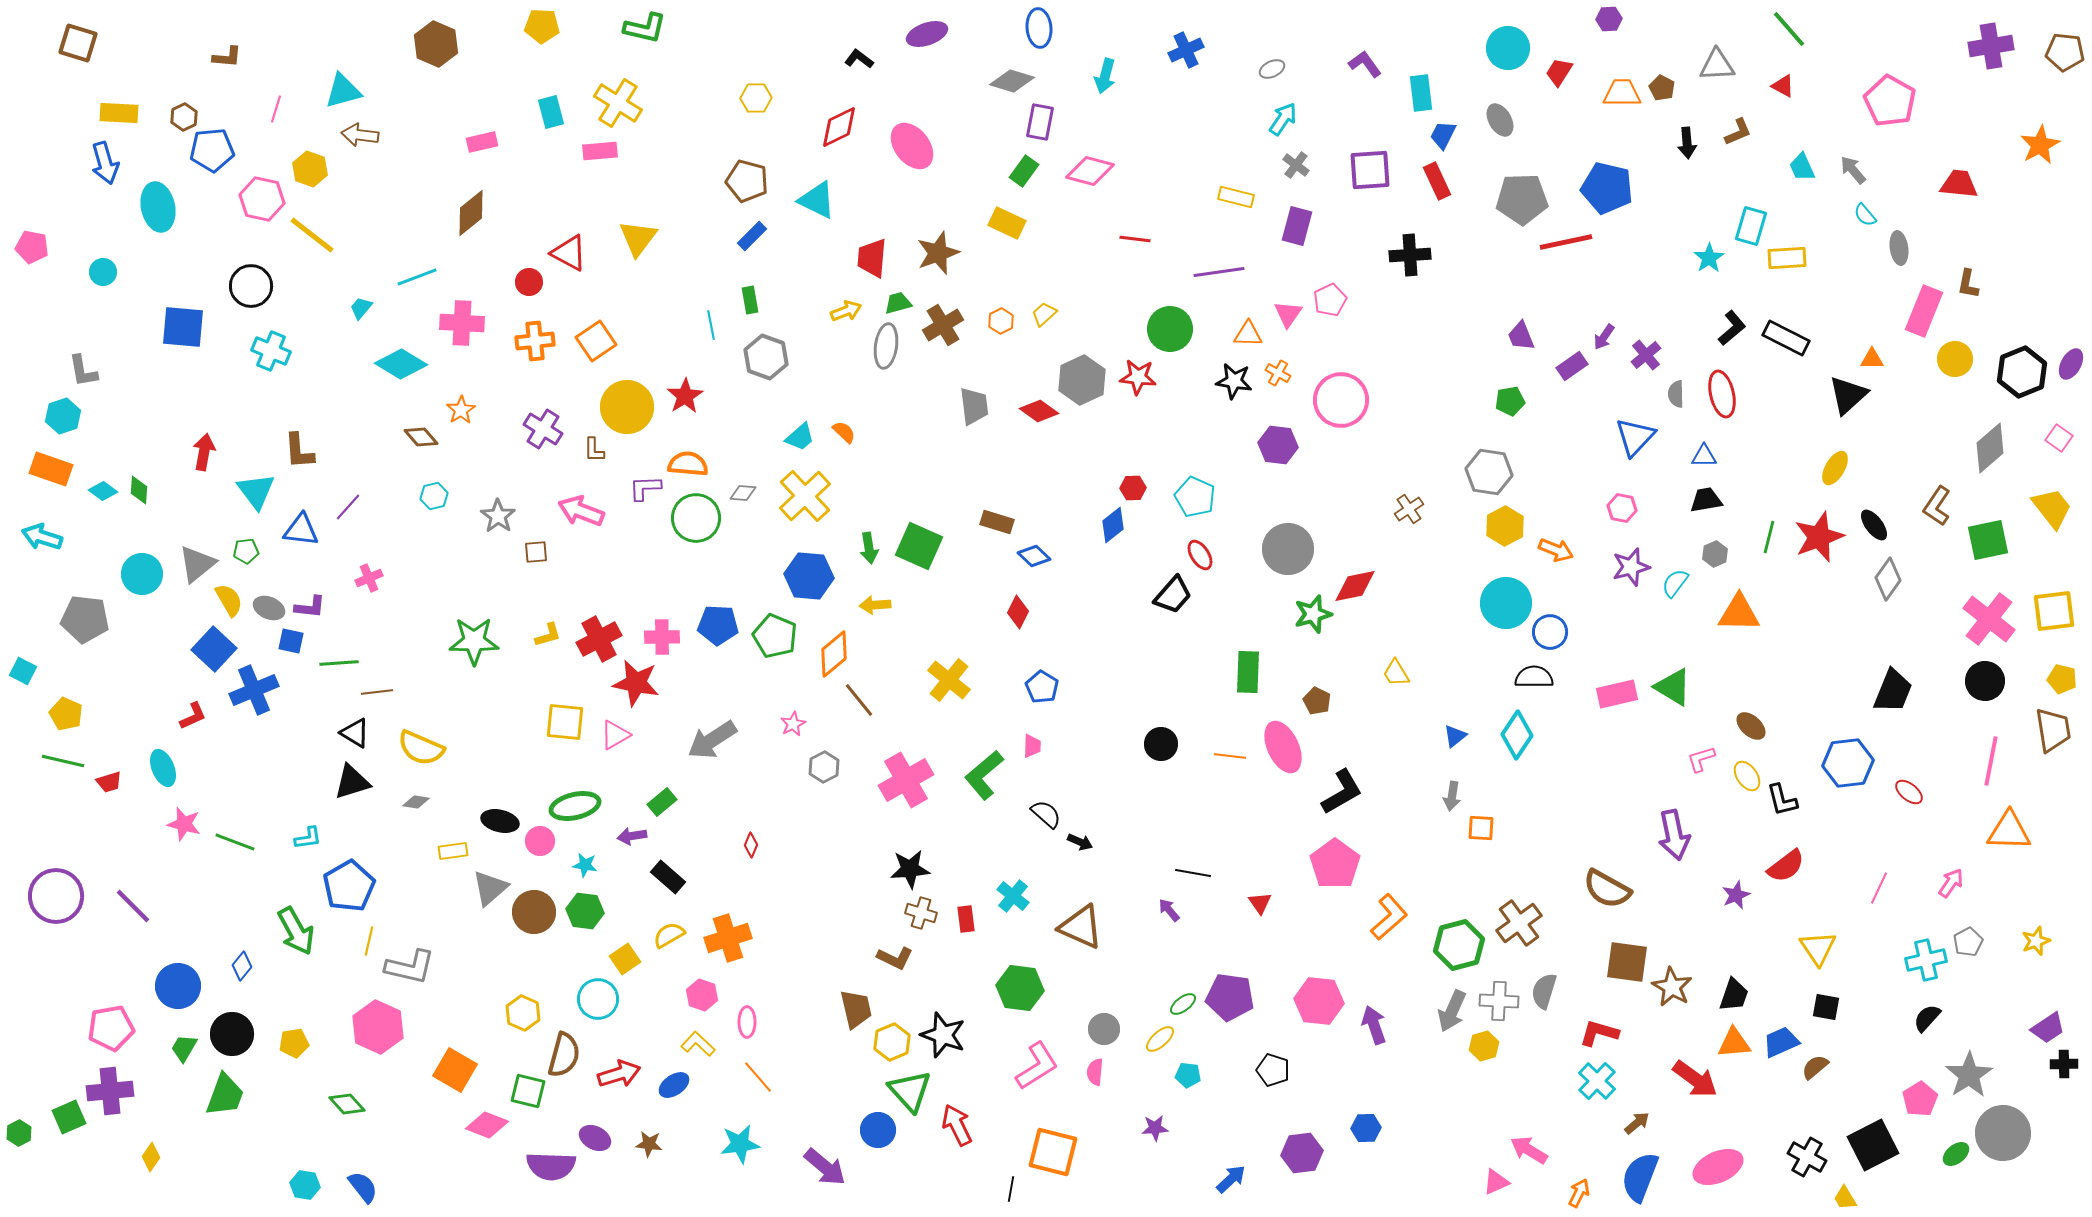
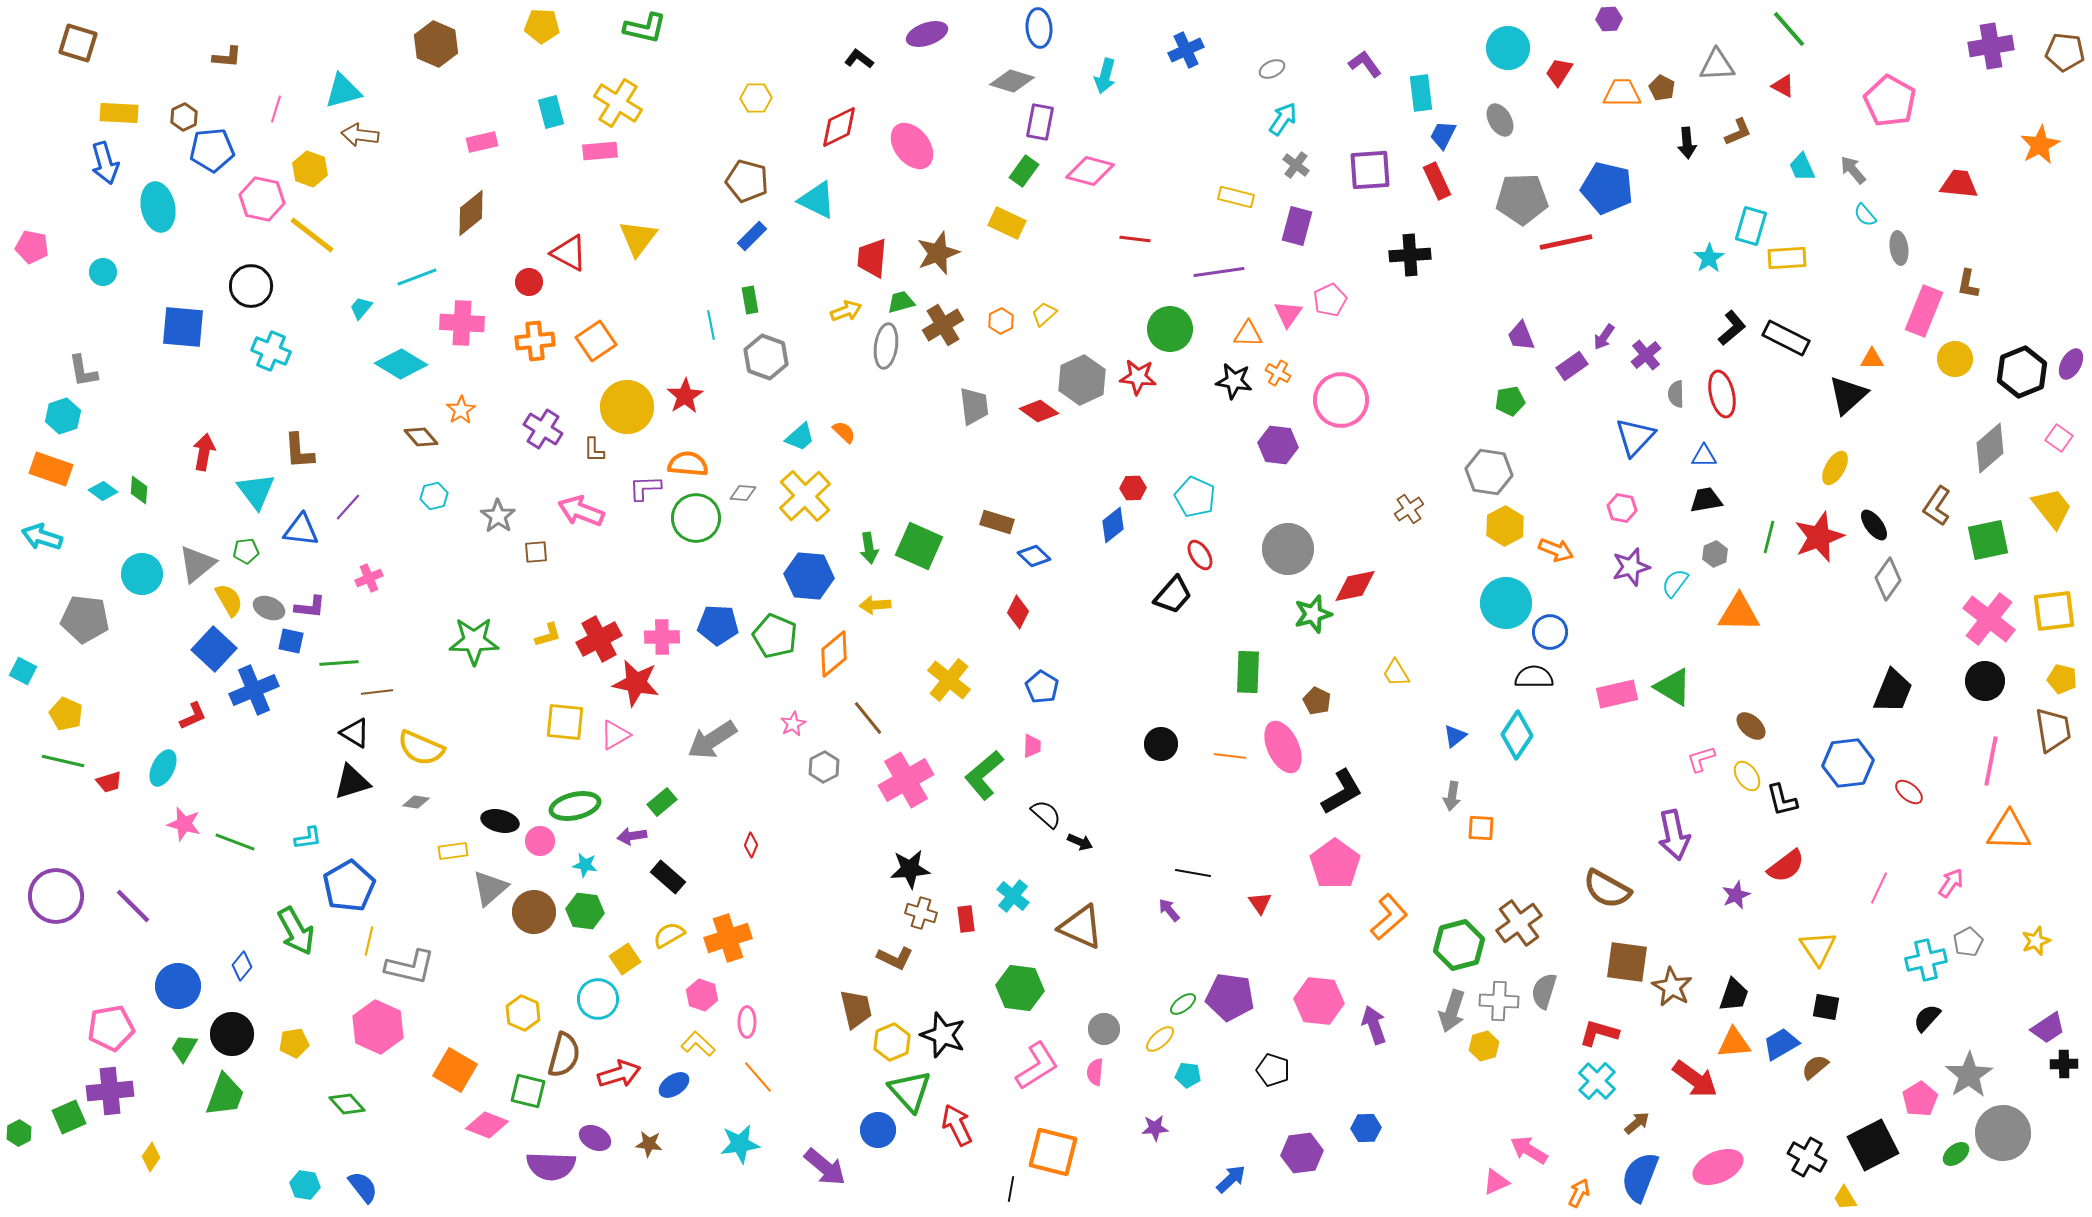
green trapezoid at (898, 303): moved 3 px right, 1 px up
brown line at (859, 700): moved 9 px right, 18 px down
cyan ellipse at (163, 768): rotated 48 degrees clockwise
gray arrow at (1452, 1011): rotated 6 degrees counterclockwise
blue trapezoid at (1781, 1042): moved 2 px down; rotated 6 degrees counterclockwise
